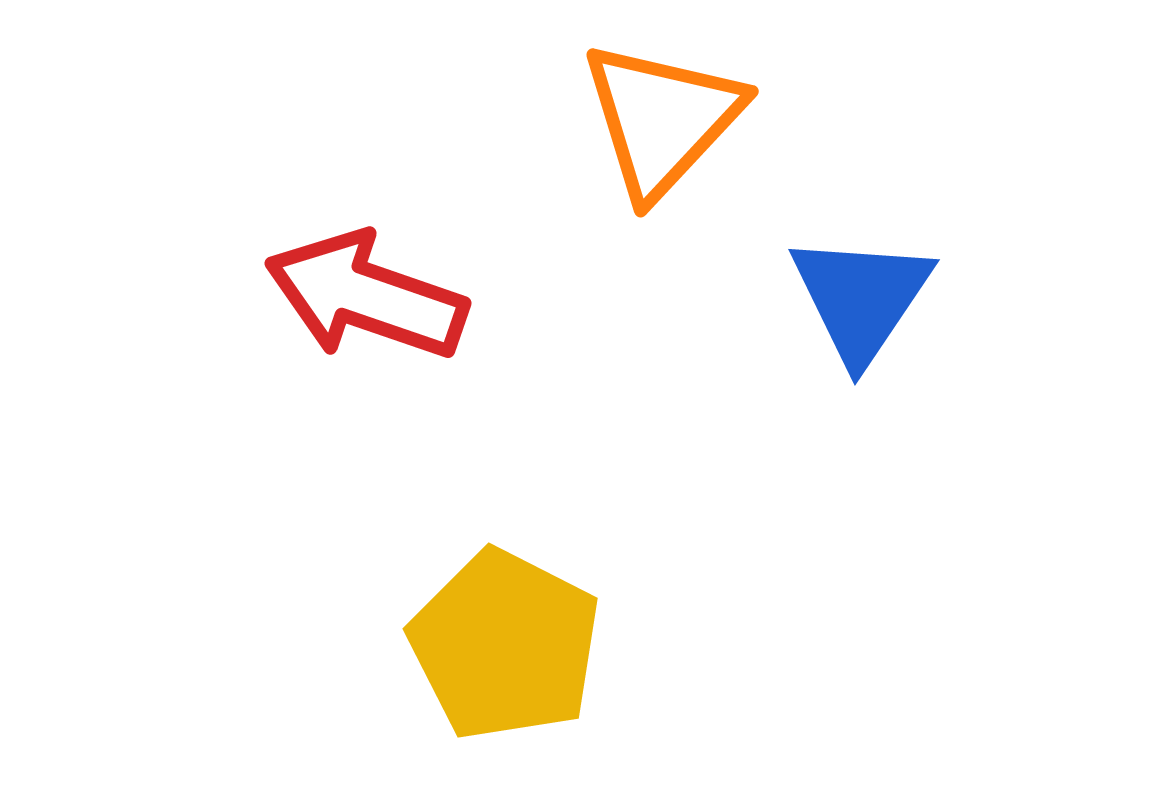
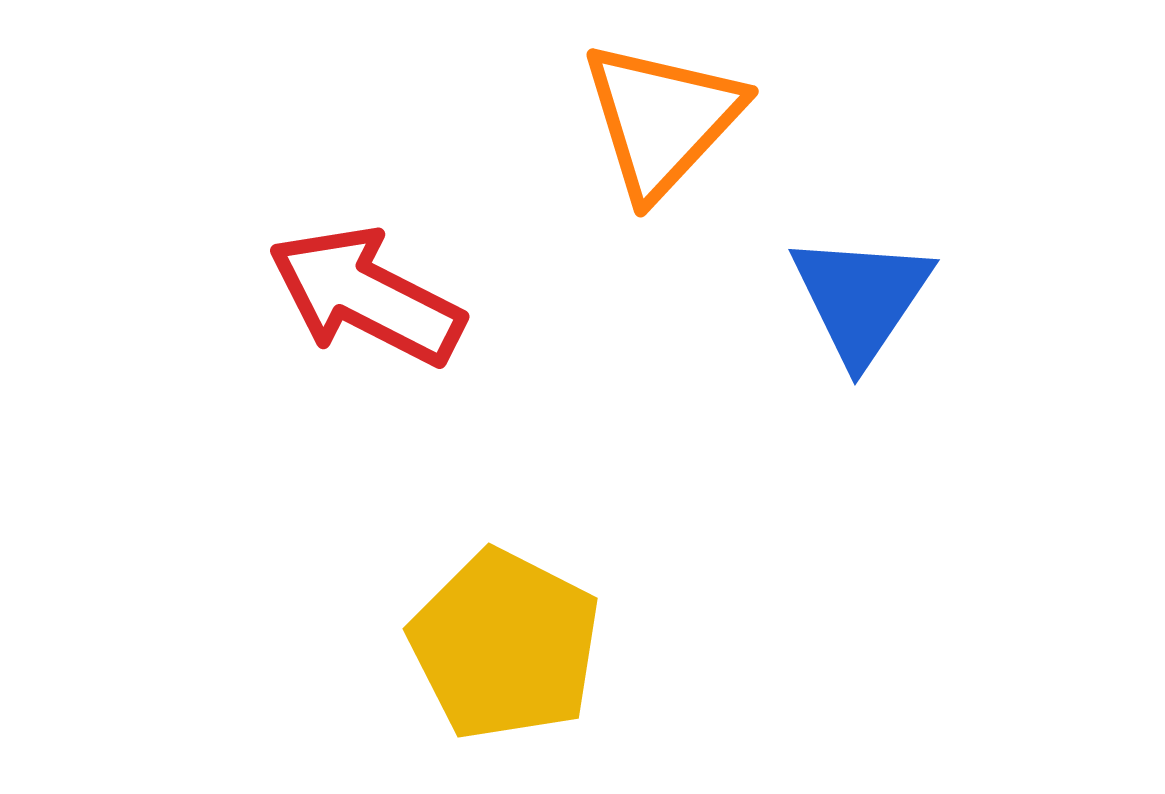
red arrow: rotated 8 degrees clockwise
